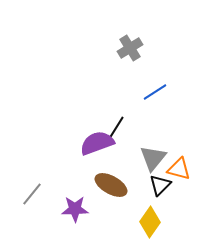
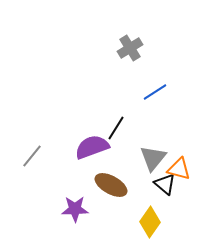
purple semicircle: moved 5 px left, 4 px down
black triangle: moved 5 px right, 1 px up; rotated 35 degrees counterclockwise
gray line: moved 38 px up
